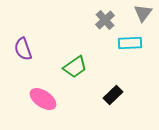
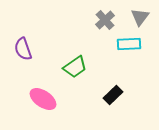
gray triangle: moved 3 px left, 4 px down
cyan rectangle: moved 1 px left, 1 px down
